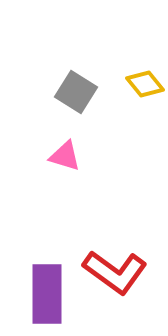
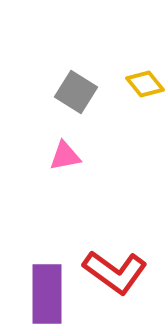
pink triangle: rotated 28 degrees counterclockwise
